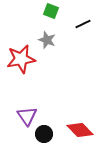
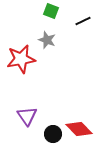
black line: moved 3 px up
red diamond: moved 1 px left, 1 px up
black circle: moved 9 px right
